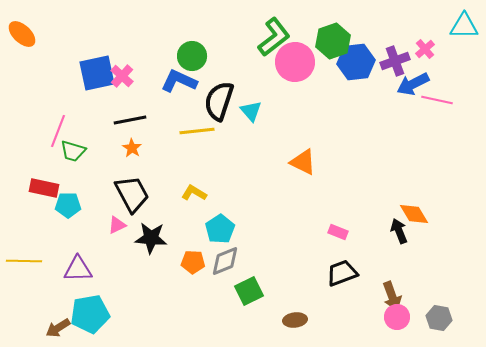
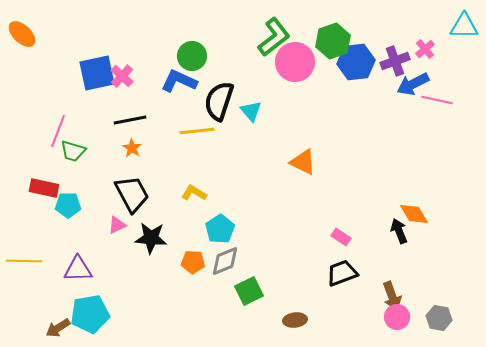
pink rectangle at (338, 232): moved 3 px right, 5 px down; rotated 12 degrees clockwise
